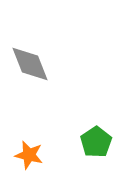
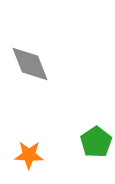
orange star: rotated 12 degrees counterclockwise
